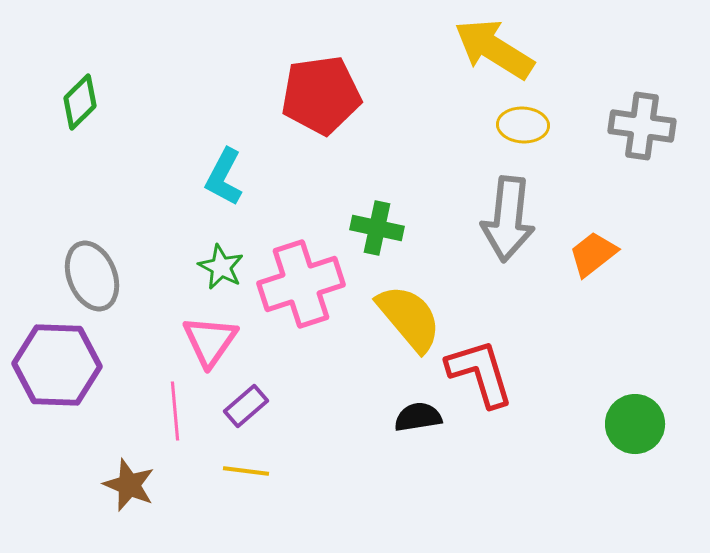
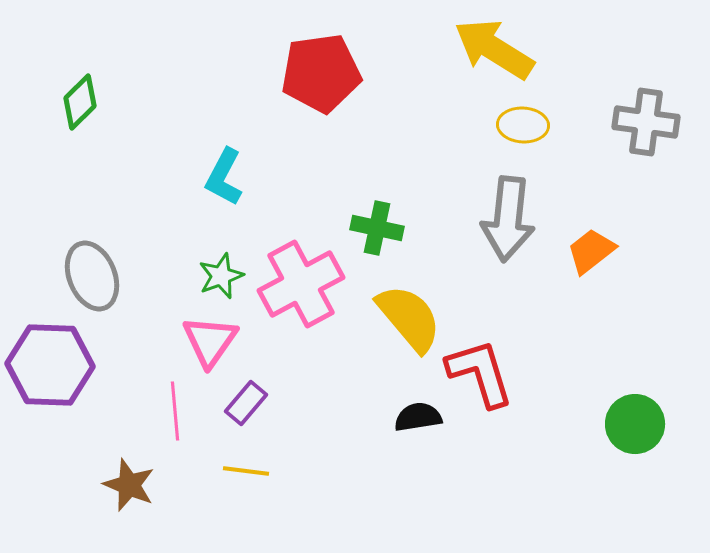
red pentagon: moved 22 px up
gray cross: moved 4 px right, 4 px up
orange trapezoid: moved 2 px left, 3 px up
green star: moved 9 px down; rotated 24 degrees clockwise
pink cross: rotated 10 degrees counterclockwise
purple hexagon: moved 7 px left
purple rectangle: moved 3 px up; rotated 9 degrees counterclockwise
